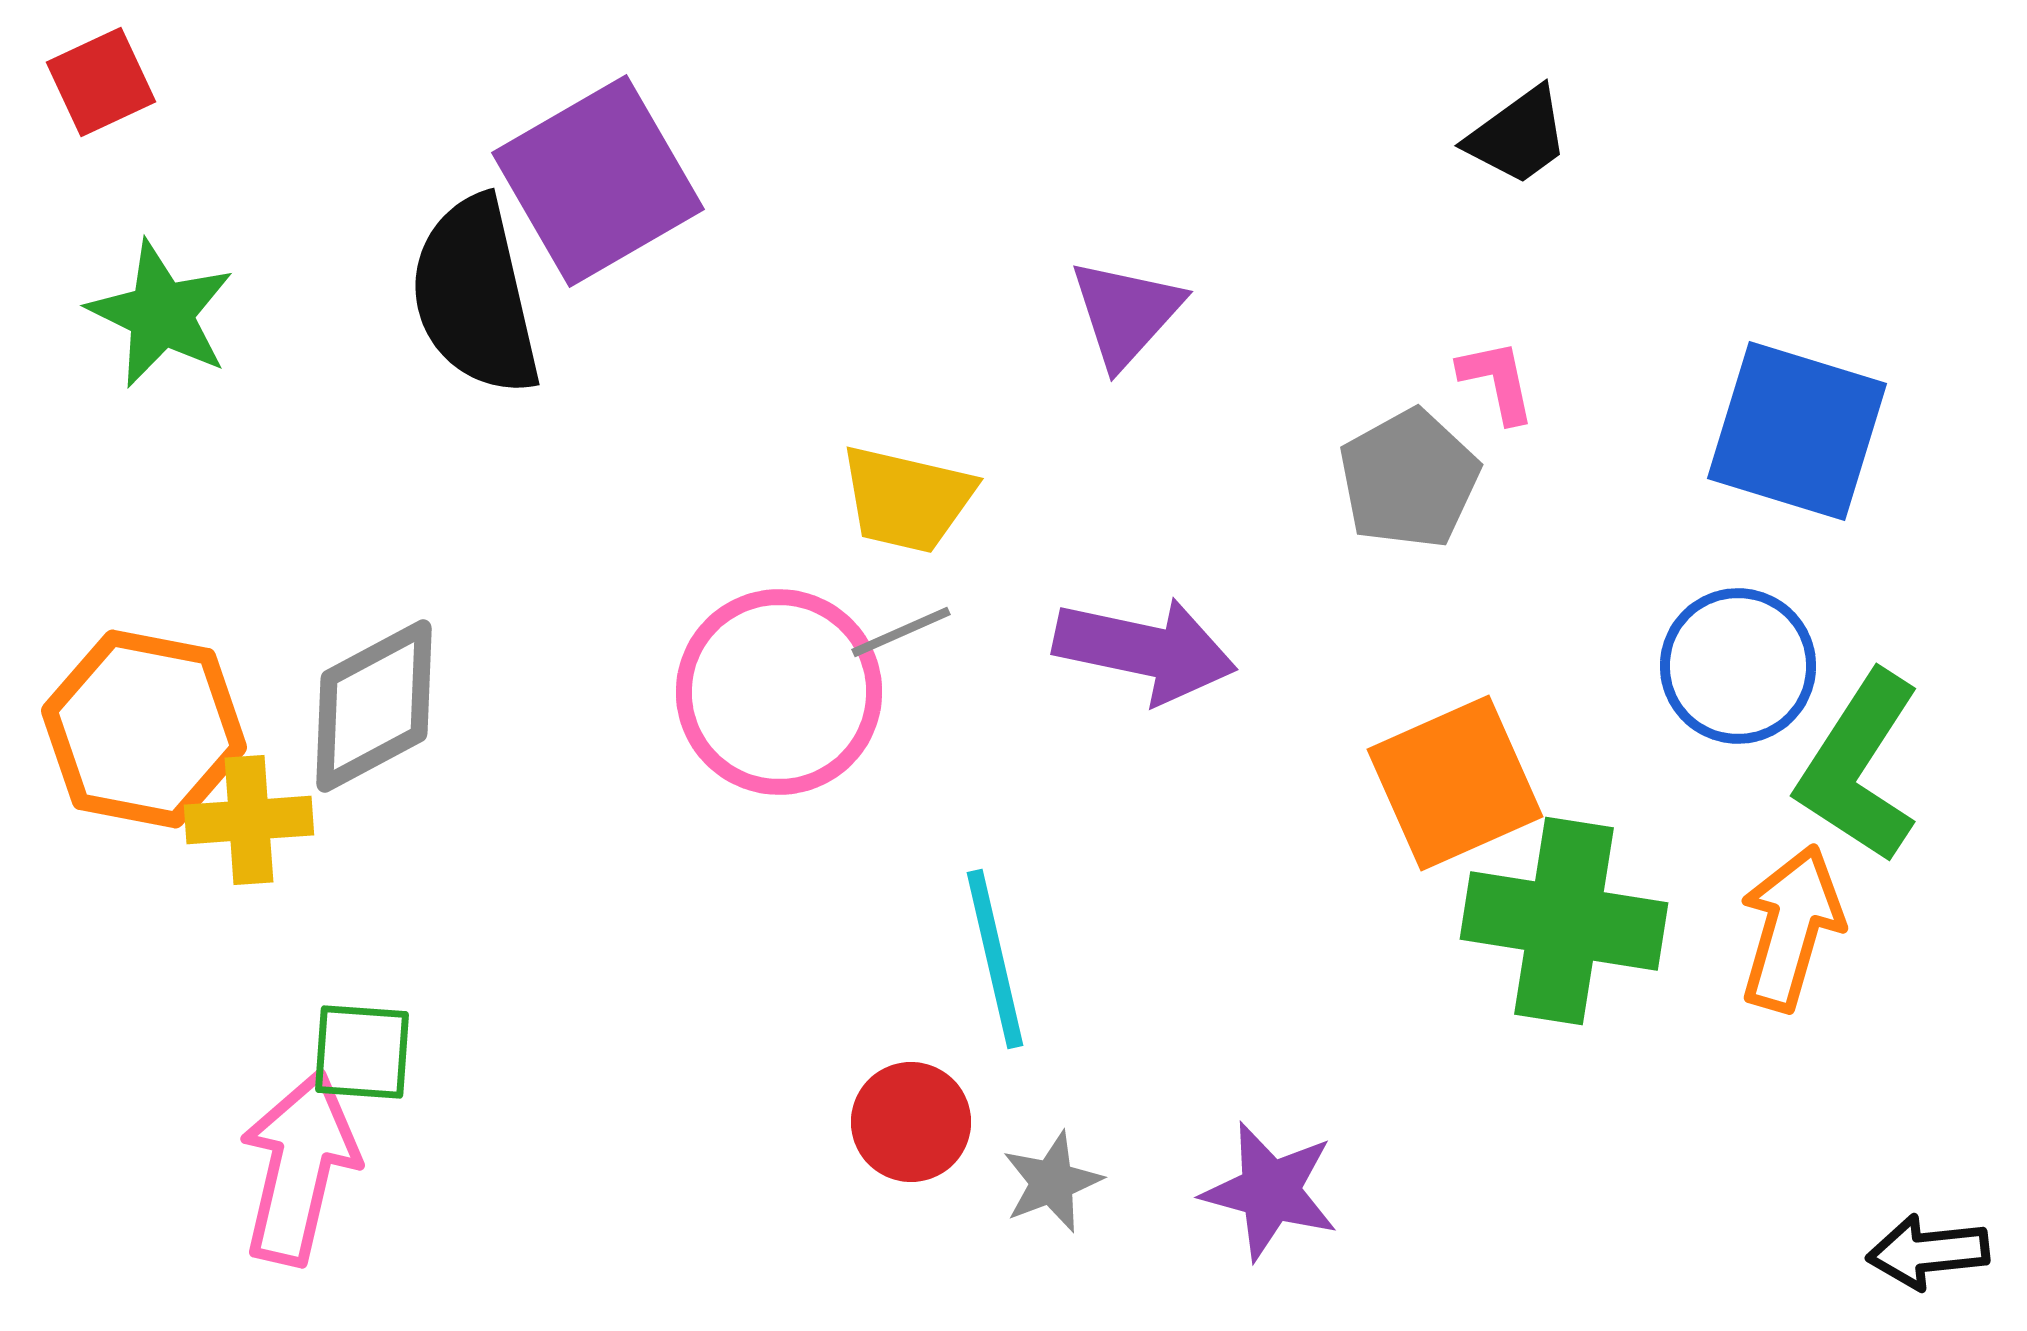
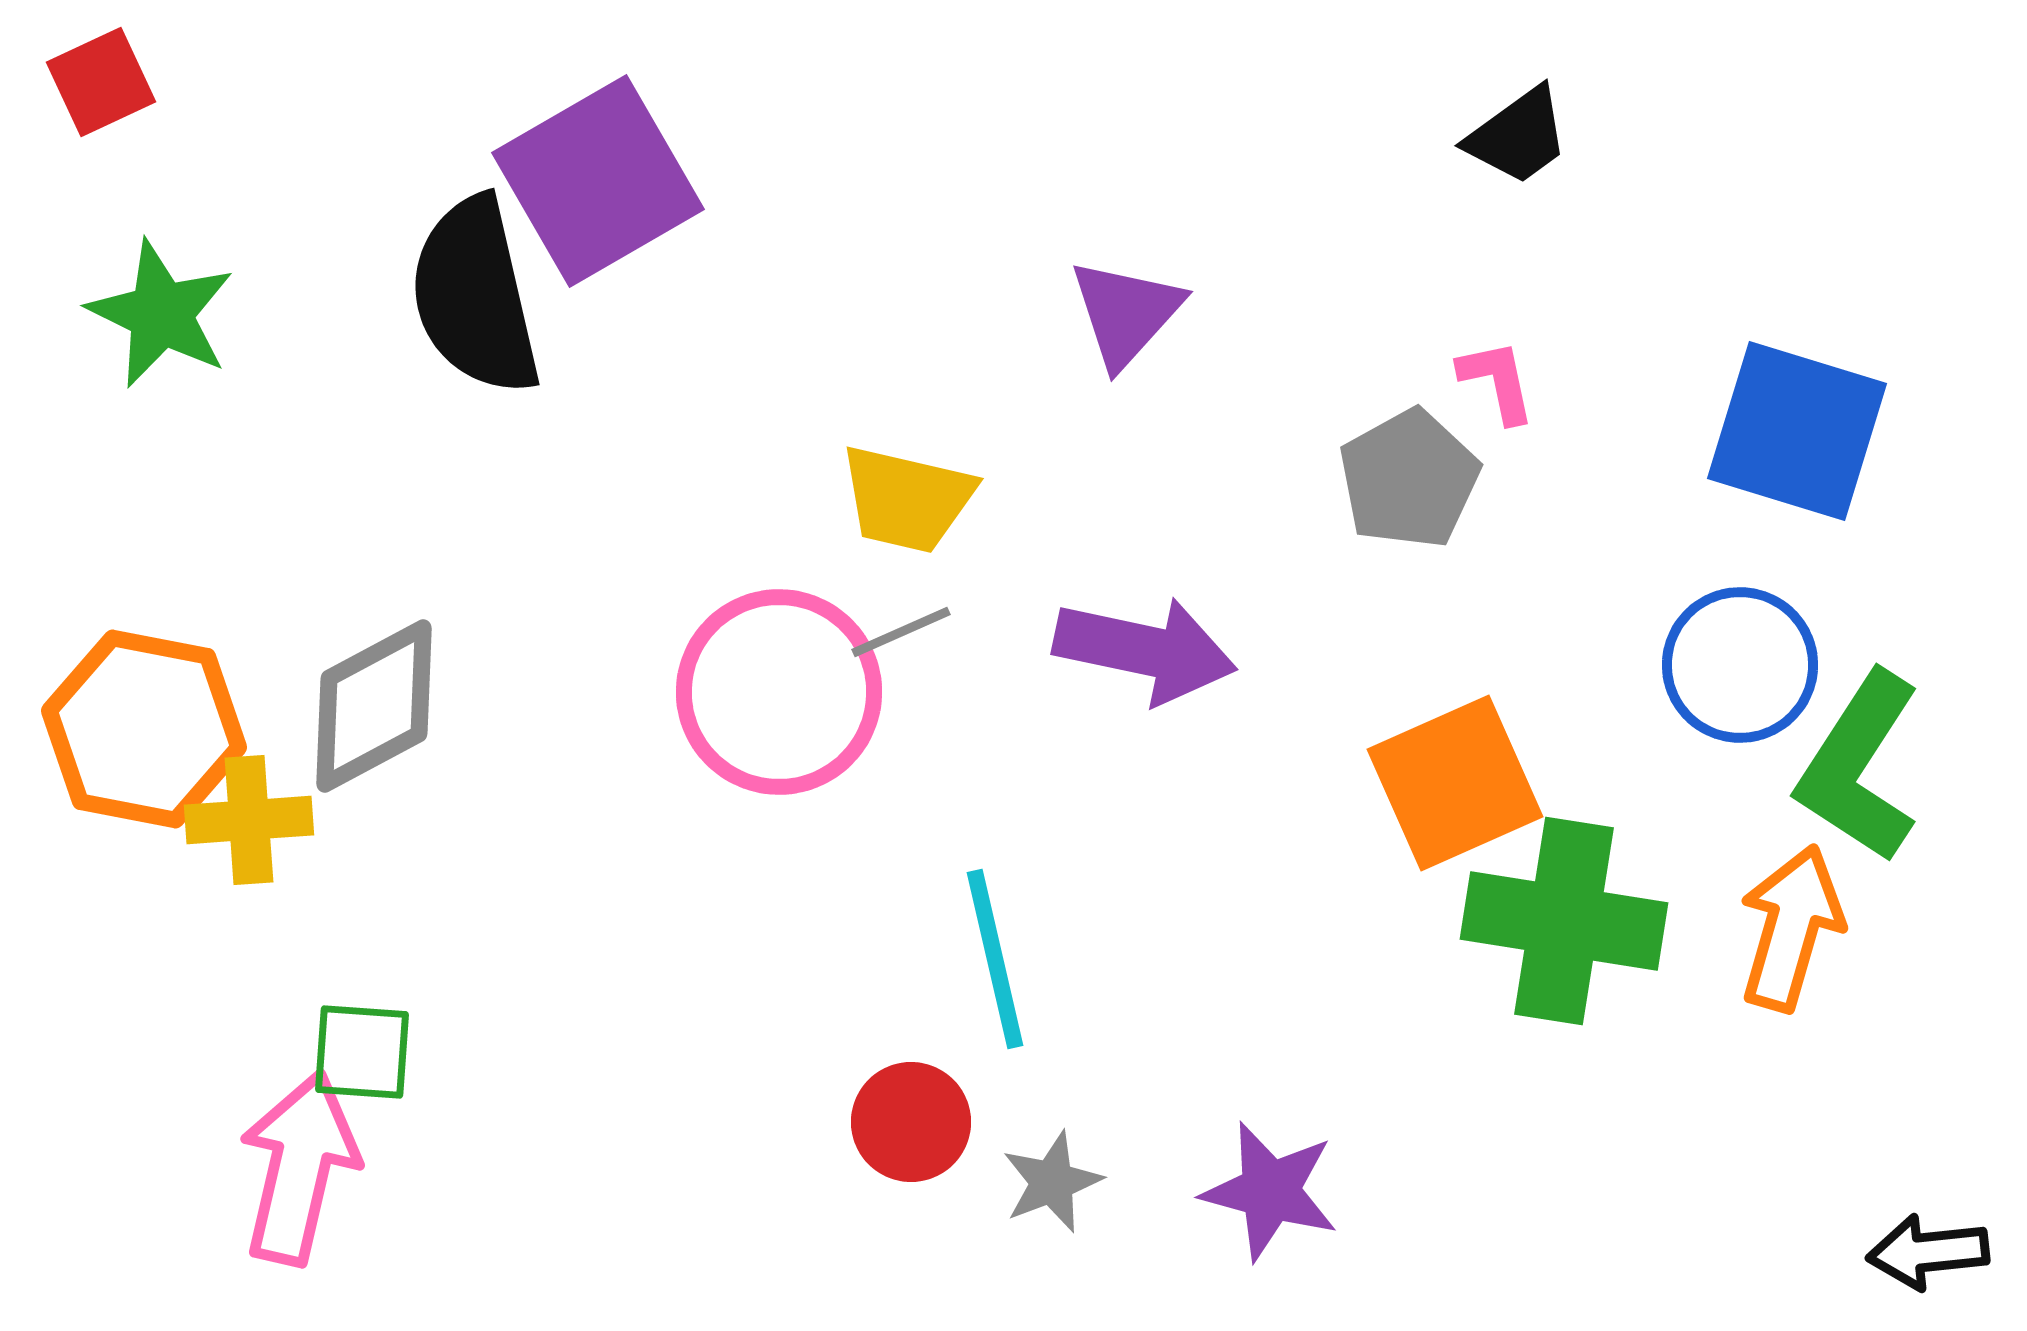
blue circle: moved 2 px right, 1 px up
